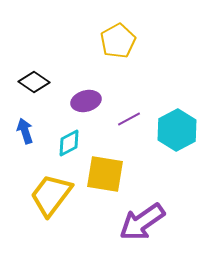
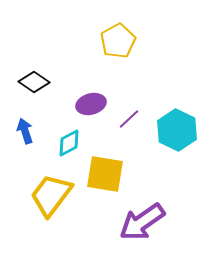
purple ellipse: moved 5 px right, 3 px down
purple line: rotated 15 degrees counterclockwise
cyan hexagon: rotated 6 degrees counterclockwise
